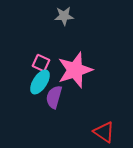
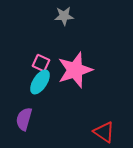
purple semicircle: moved 30 px left, 22 px down
